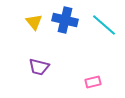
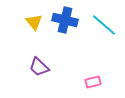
purple trapezoid: rotated 30 degrees clockwise
